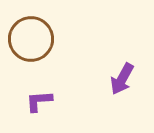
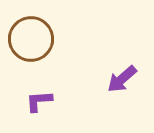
purple arrow: rotated 20 degrees clockwise
